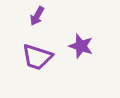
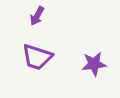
purple star: moved 13 px right, 18 px down; rotated 25 degrees counterclockwise
